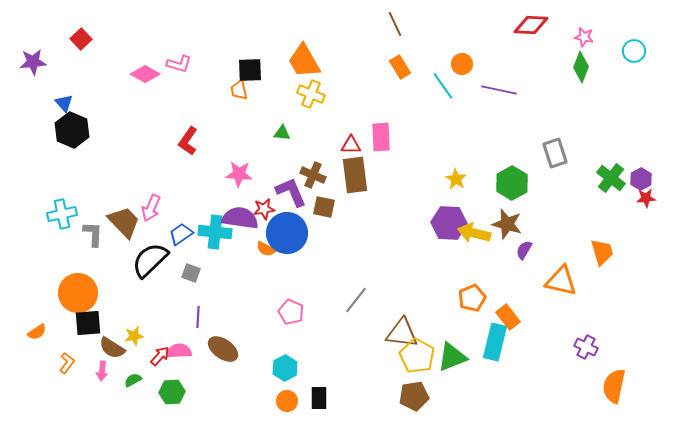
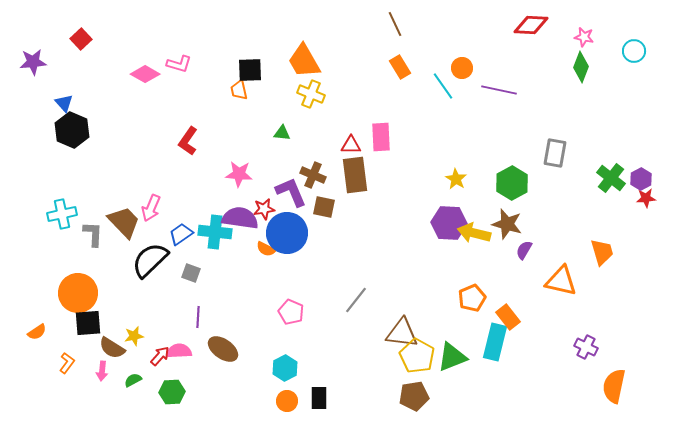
orange circle at (462, 64): moved 4 px down
gray rectangle at (555, 153): rotated 28 degrees clockwise
